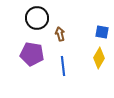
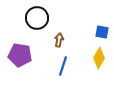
brown arrow: moved 1 px left, 6 px down; rotated 24 degrees clockwise
purple pentagon: moved 12 px left, 1 px down
blue line: rotated 24 degrees clockwise
